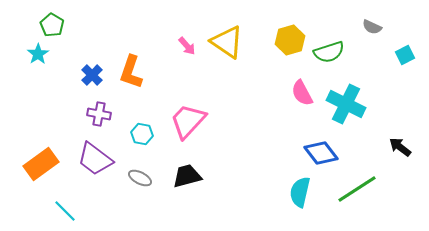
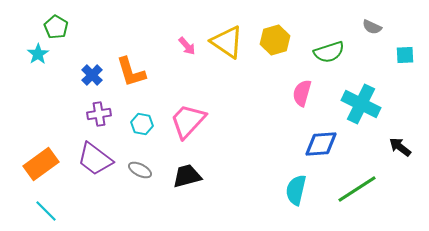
green pentagon: moved 4 px right, 2 px down
yellow hexagon: moved 15 px left
cyan square: rotated 24 degrees clockwise
orange L-shape: rotated 36 degrees counterclockwise
pink semicircle: rotated 44 degrees clockwise
cyan cross: moved 15 px right
purple cross: rotated 20 degrees counterclockwise
cyan hexagon: moved 10 px up
blue diamond: moved 9 px up; rotated 56 degrees counterclockwise
gray ellipse: moved 8 px up
cyan semicircle: moved 4 px left, 2 px up
cyan line: moved 19 px left
